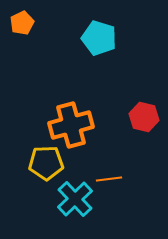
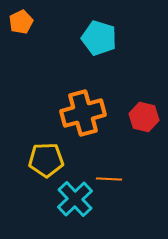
orange pentagon: moved 1 px left, 1 px up
orange cross: moved 12 px right, 12 px up
yellow pentagon: moved 3 px up
orange line: rotated 10 degrees clockwise
